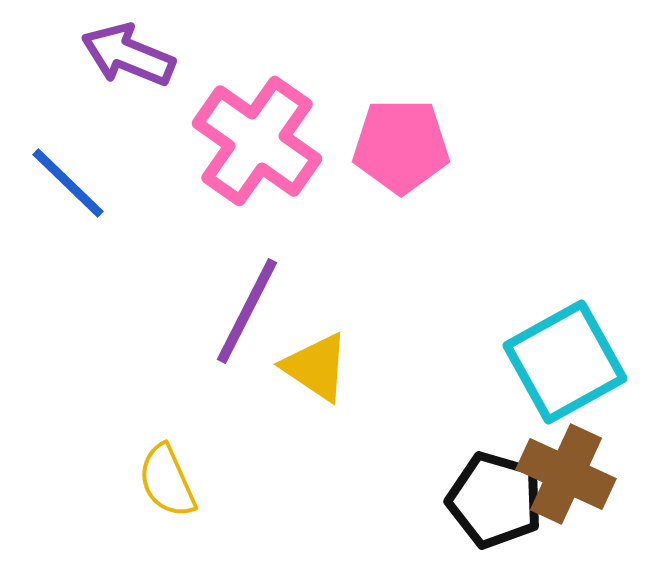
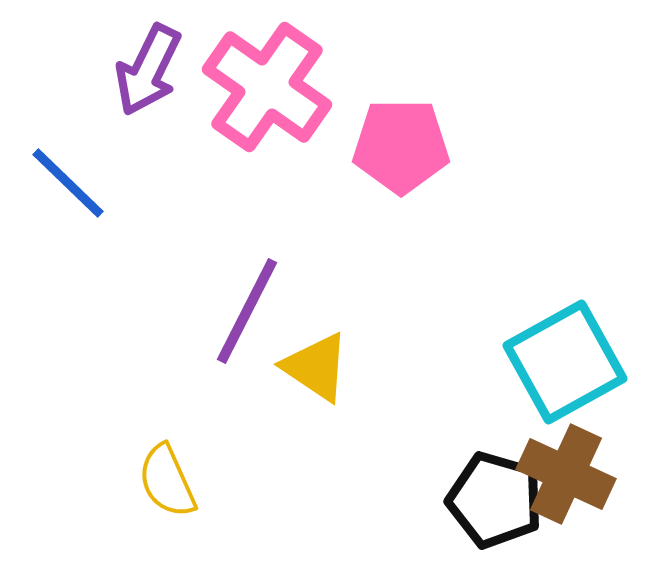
purple arrow: moved 20 px right, 15 px down; rotated 86 degrees counterclockwise
pink cross: moved 10 px right, 54 px up
